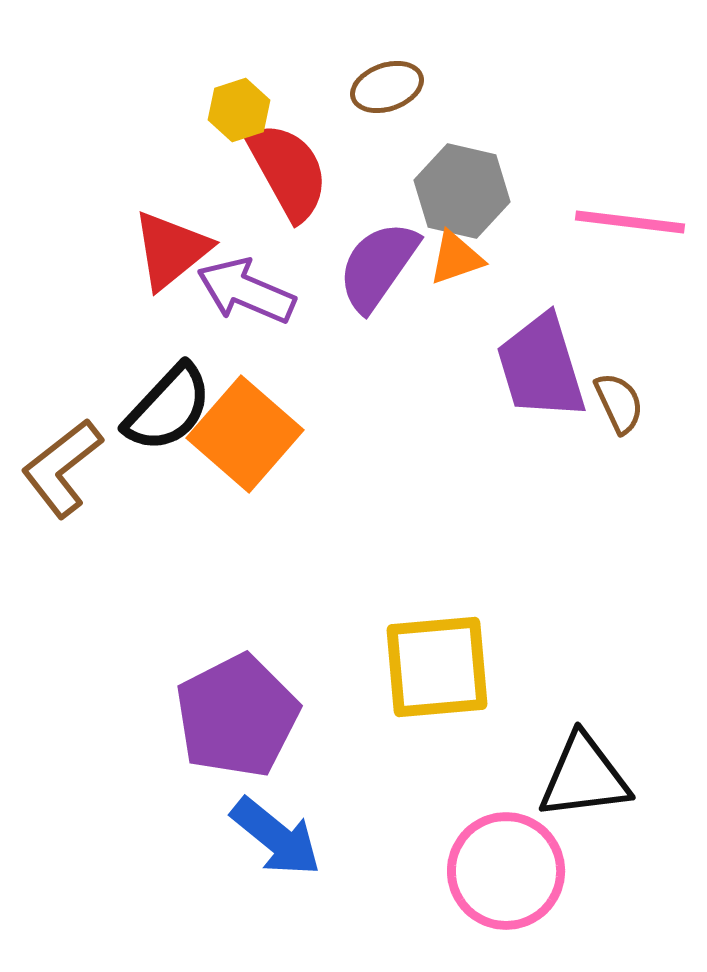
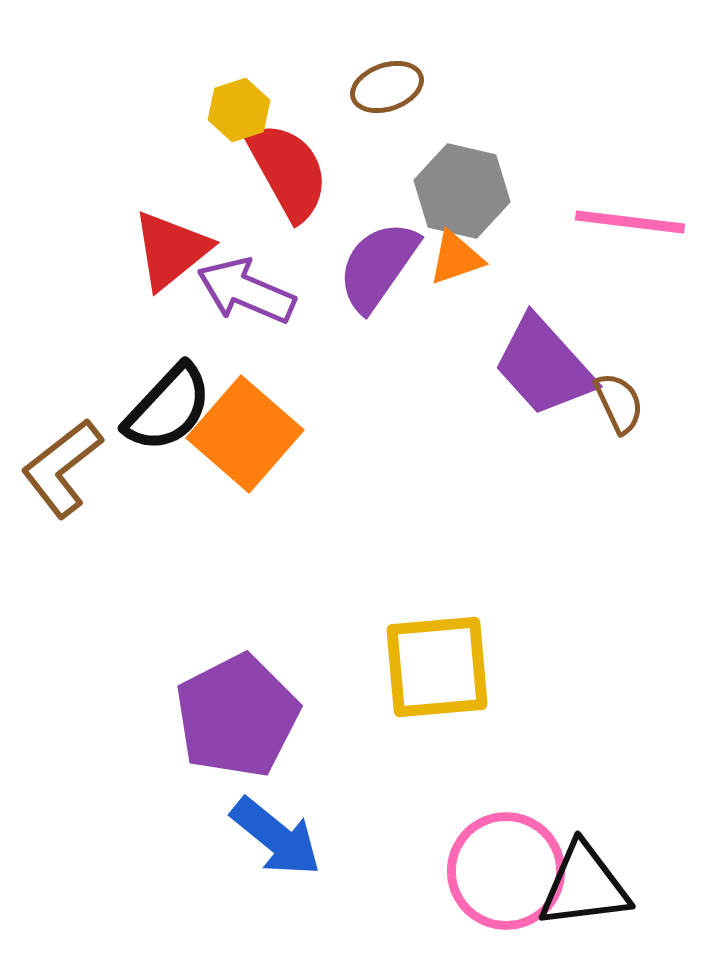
purple trapezoid: moved 3 px right, 1 px up; rotated 25 degrees counterclockwise
black triangle: moved 109 px down
